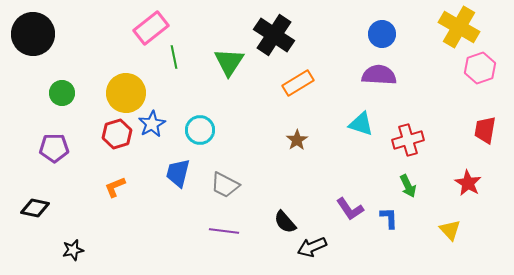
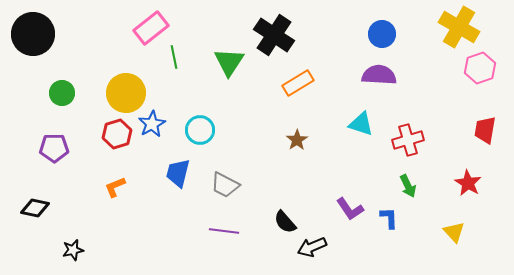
yellow triangle: moved 4 px right, 2 px down
